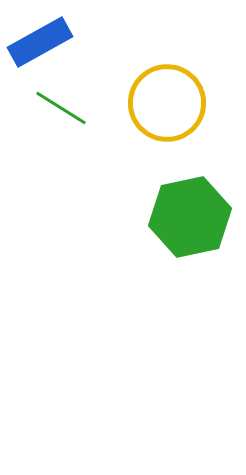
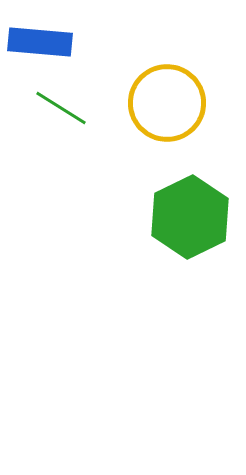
blue rectangle: rotated 34 degrees clockwise
green hexagon: rotated 14 degrees counterclockwise
